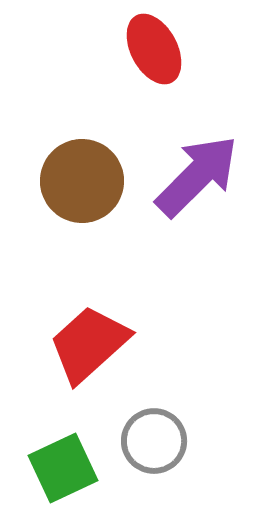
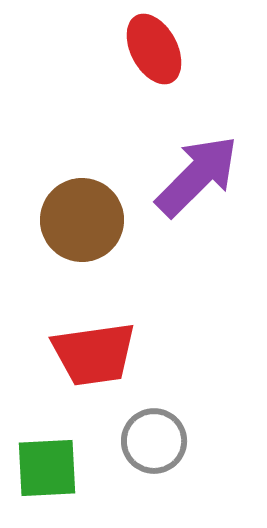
brown circle: moved 39 px down
red trapezoid: moved 5 px right, 10 px down; rotated 146 degrees counterclockwise
green square: moved 16 px left; rotated 22 degrees clockwise
